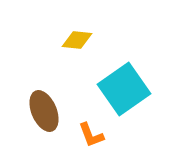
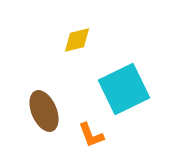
yellow diamond: rotated 20 degrees counterclockwise
cyan square: rotated 9 degrees clockwise
